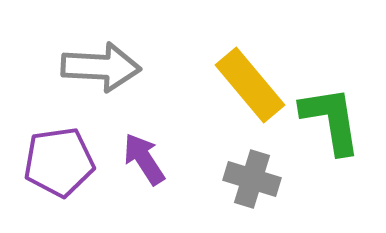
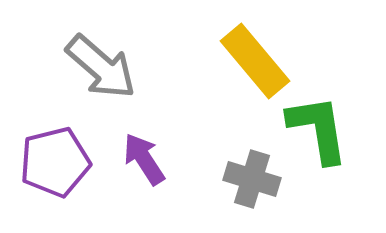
gray arrow: rotated 38 degrees clockwise
yellow rectangle: moved 5 px right, 24 px up
green L-shape: moved 13 px left, 9 px down
purple pentagon: moved 4 px left; rotated 6 degrees counterclockwise
